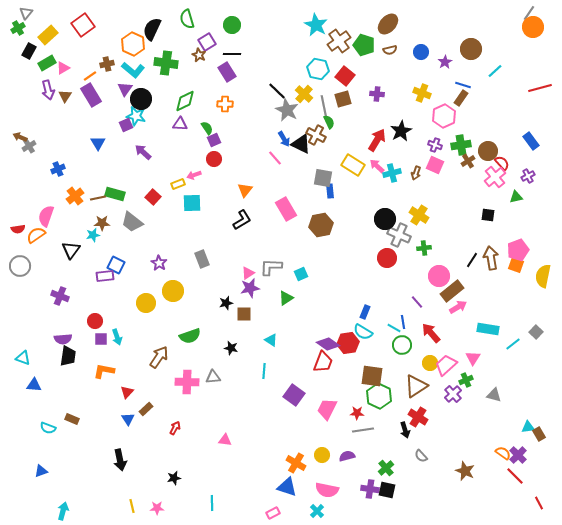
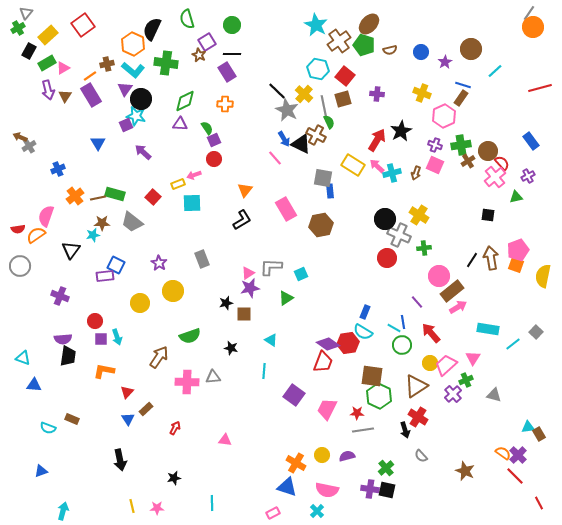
brown ellipse at (388, 24): moved 19 px left
yellow circle at (146, 303): moved 6 px left
